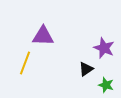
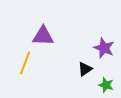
black triangle: moved 1 px left
